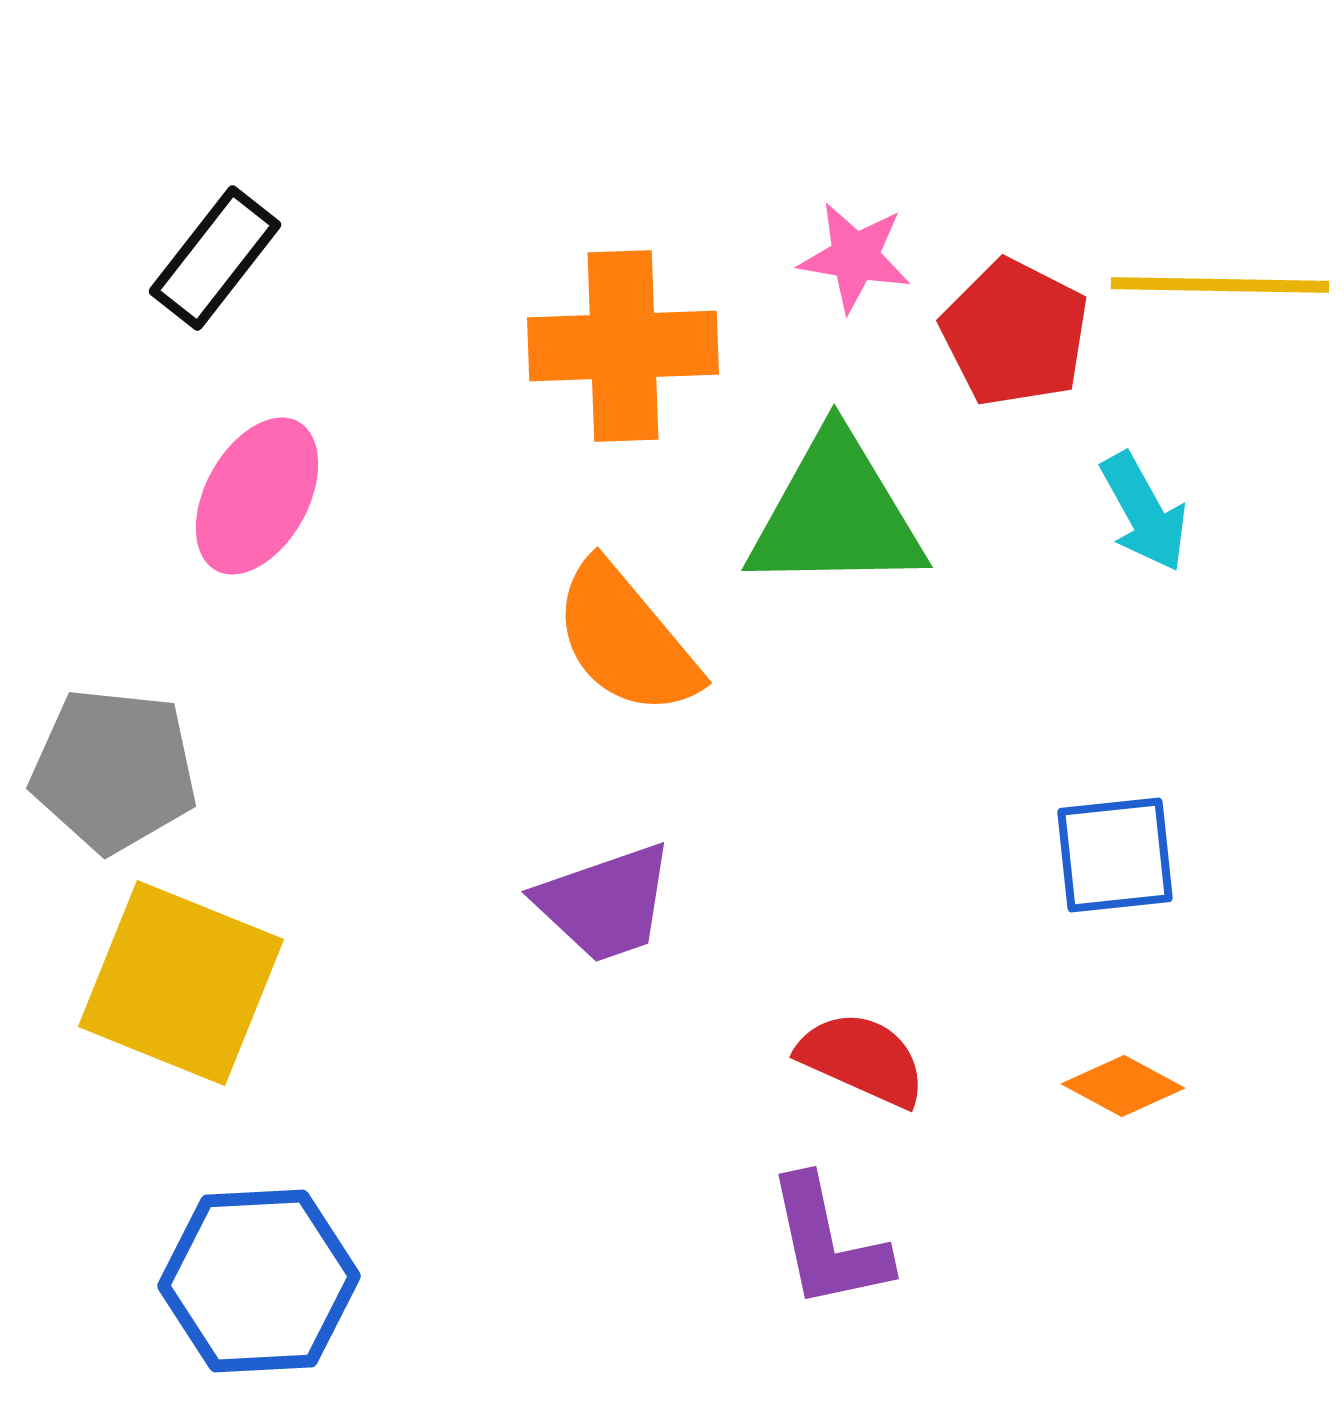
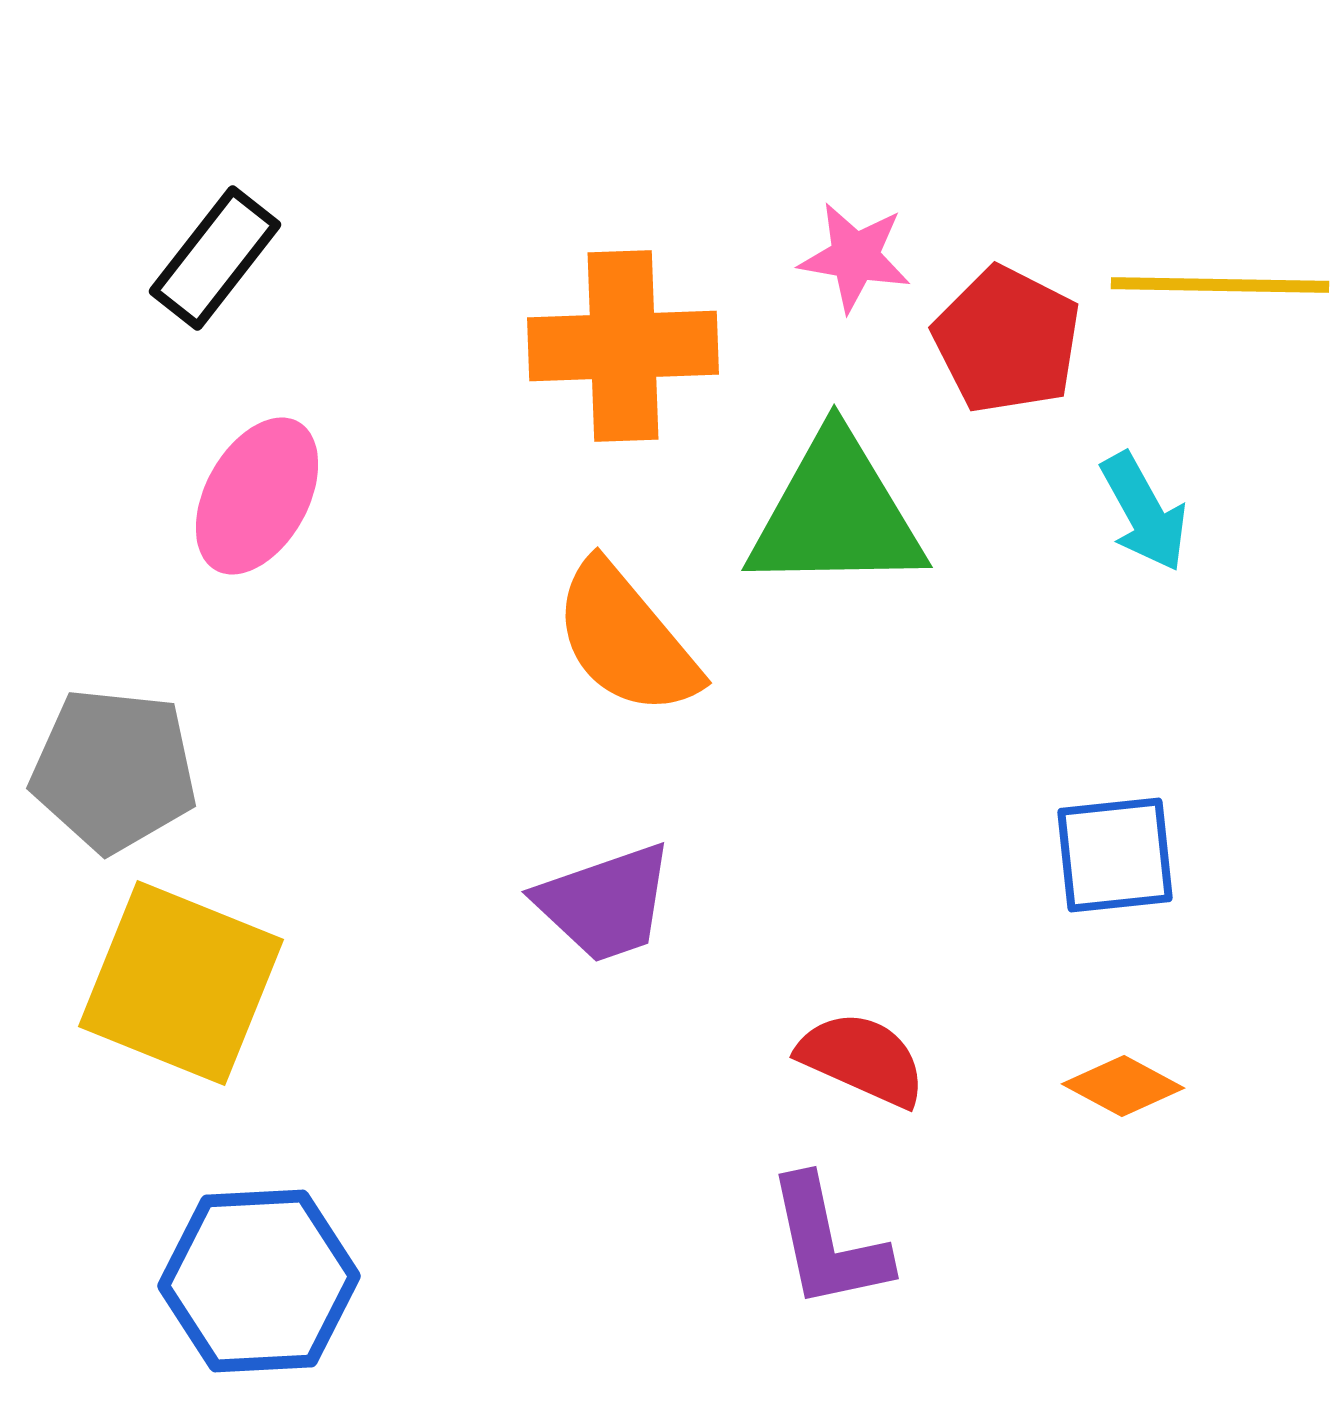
red pentagon: moved 8 px left, 7 px down
